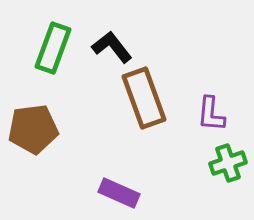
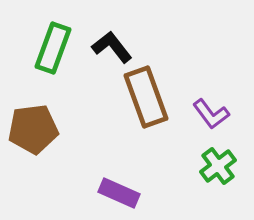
brown rectangle: moved 2 px right, 1 px up
purple L-shape: rotated 42 degrees counterclockwise
green cross: moved 10 px left, 3 px down; rotated 18 degrees counterclockwise
